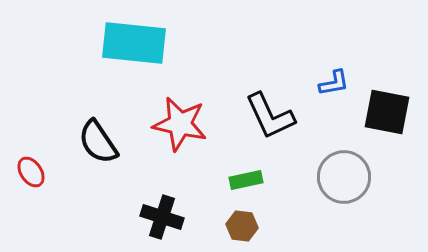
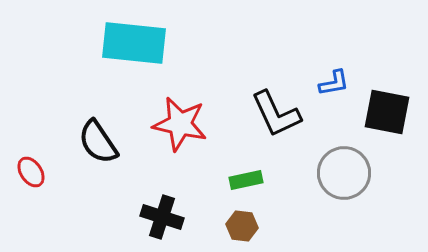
black L-shape: moved 6 px right, 2 px up
gray circle: moved 4 px up
